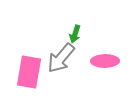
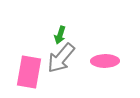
green arrow: moved 15 px left, 1 px down
